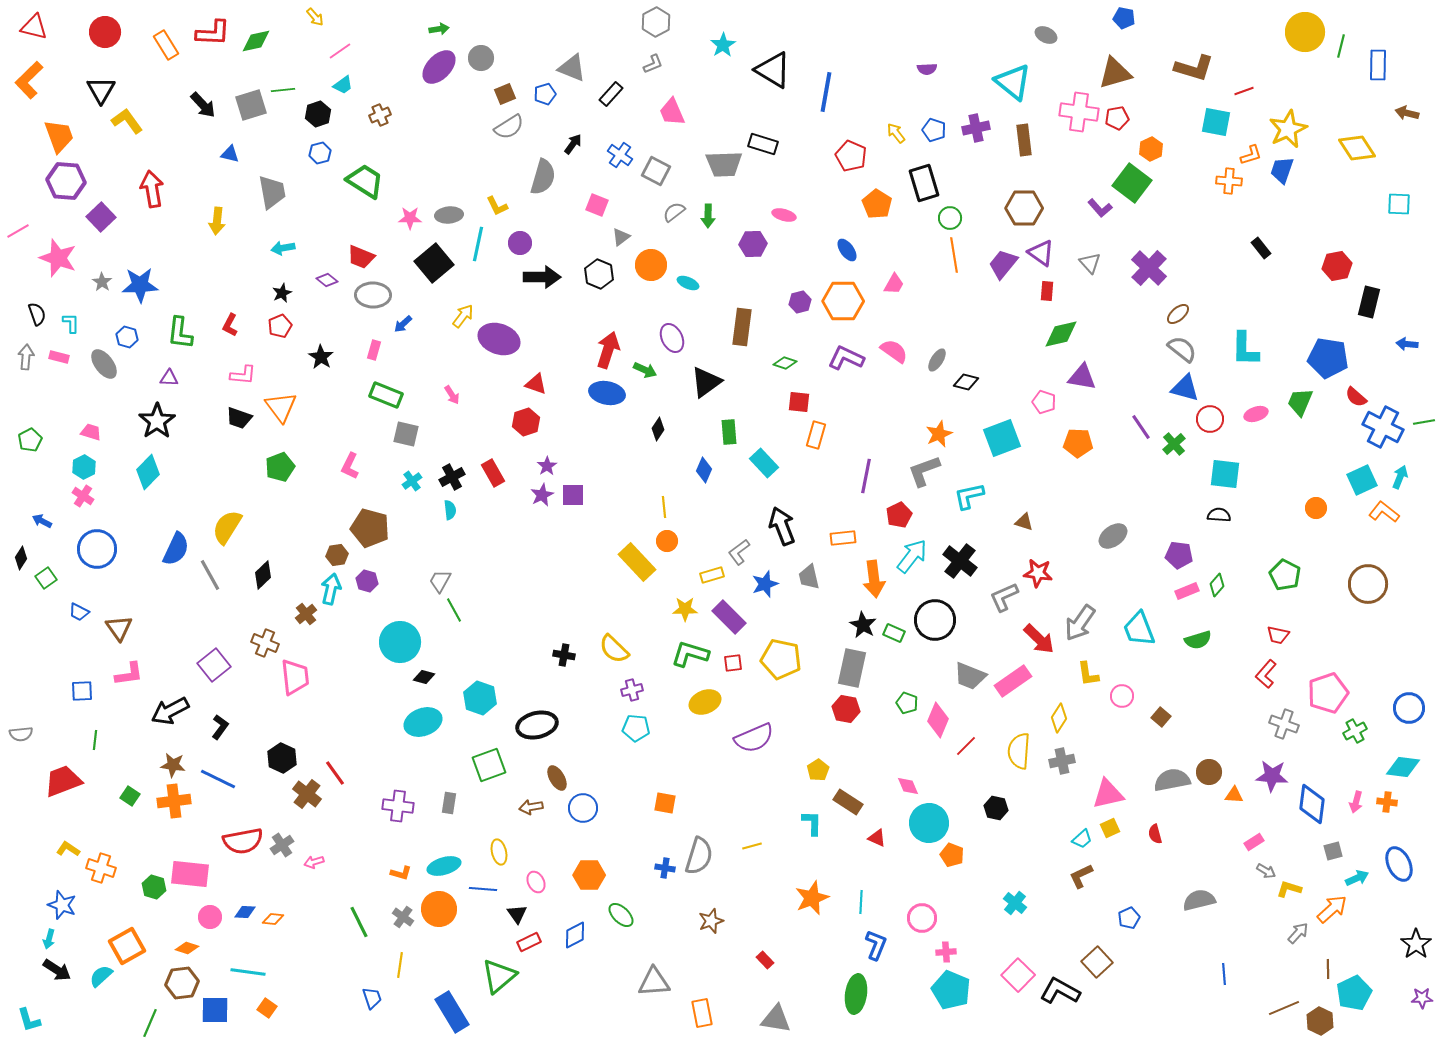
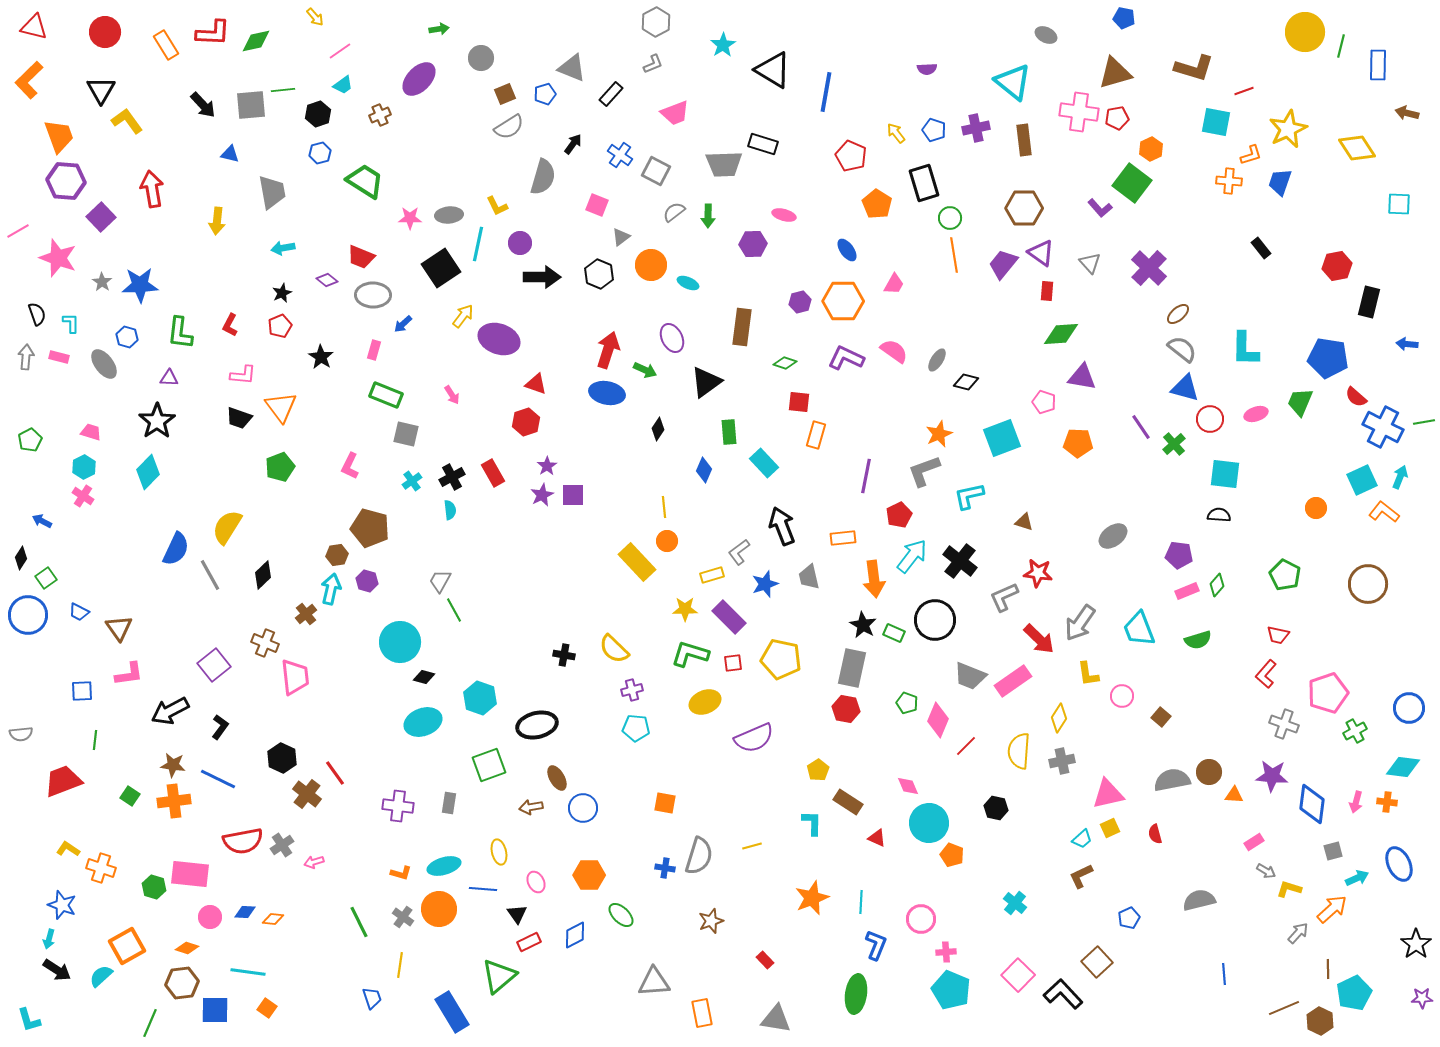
purple ellipse at (439, 67): moved 20 px left, 12 px down
gray square at (251, 105): rotated 12 degrees clockwise
pink trapezoid at (672, 112): moved 3 px right, 1 px down; rotated 88 degrees counterclockwise
blue trapezoid at (1282, 170): moved 2 px left, 12 px down
black square at (434, 263): moved 7 px right, 5 px down; rotated 6 degrees clockwise
green diamond at (1061, 334): rotated 9 degrees clockwise
blue circle at (97, 549): moved 69 px left, 66 px down
pink circle at (922, 918): moved 1 px left, 1 px down
black L-shape at (1060, 991): moved 3 px right, 3 px down; rotated 18 degrees clockwise
